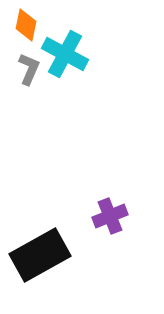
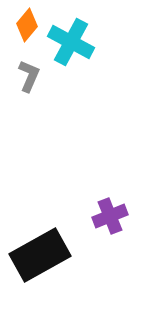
orange diamond: moved 1 px right; rotated 28 degrees clockwise
cyan cross: moved 6 px right, 12 px up
gray L-shape: moved 7 px down
